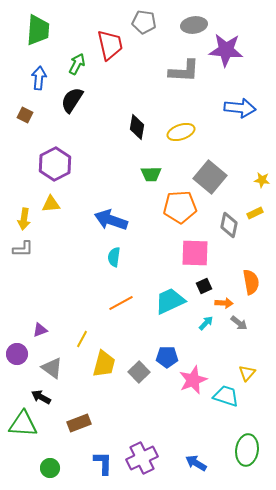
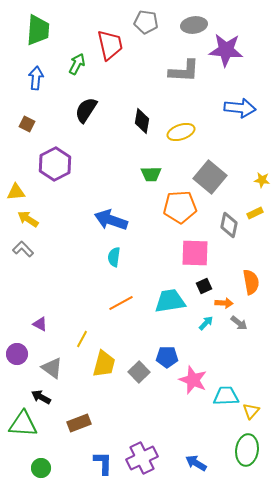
gray pentagon at (144, 22): moved 2 px right
blue arrow at (39, 78): moved 3 px left
black semicircle at (72, 100): moved 14 px right, 10 px down
brown square at (25, 115): moved 2 px right, 9 px down
black diamond at (137, 127): moved 5 px right, 6 px up
yellow triangle at (51, 204): moved 35 px left, 12 px up
yellow arrow at (24, 219): moved 4 px right; rotated 115 degrees clockwise
gray L-shape at (23, 249): rotated 135 degrees counterclockwise
cyan trapezoid at (170, 301): rotated 16 degrees clockwise
purple triangle at (40, 330): moved 6 px up; rotated 49 degrees clockwise
yellow triangle at (247, 373): moved 4 px right, 38 px down
pink star at (193, 380): rotated 28 degrees counterclockwise
cyan trapezoid at (226, 396): rotated 20 degrees counterclockwise
green circle at (50, 468): moved 9 px left
